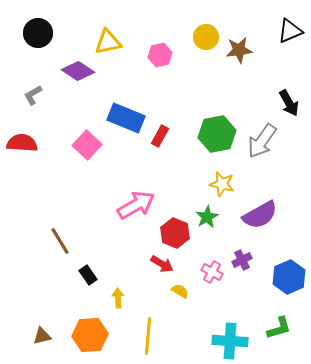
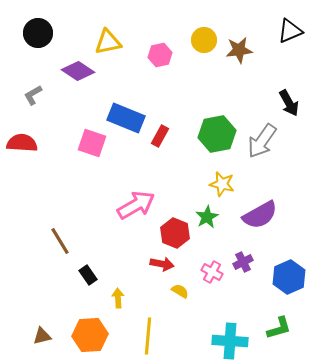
yellow circle: moved 2 px left, 3 px down
pink square: moved 5 px right, 2 px up; rotated 24 degrees counterclockwise
purple cross: moved 1 px right, 2 px down
red arrow: rotated 20 degrees counterclockwise
